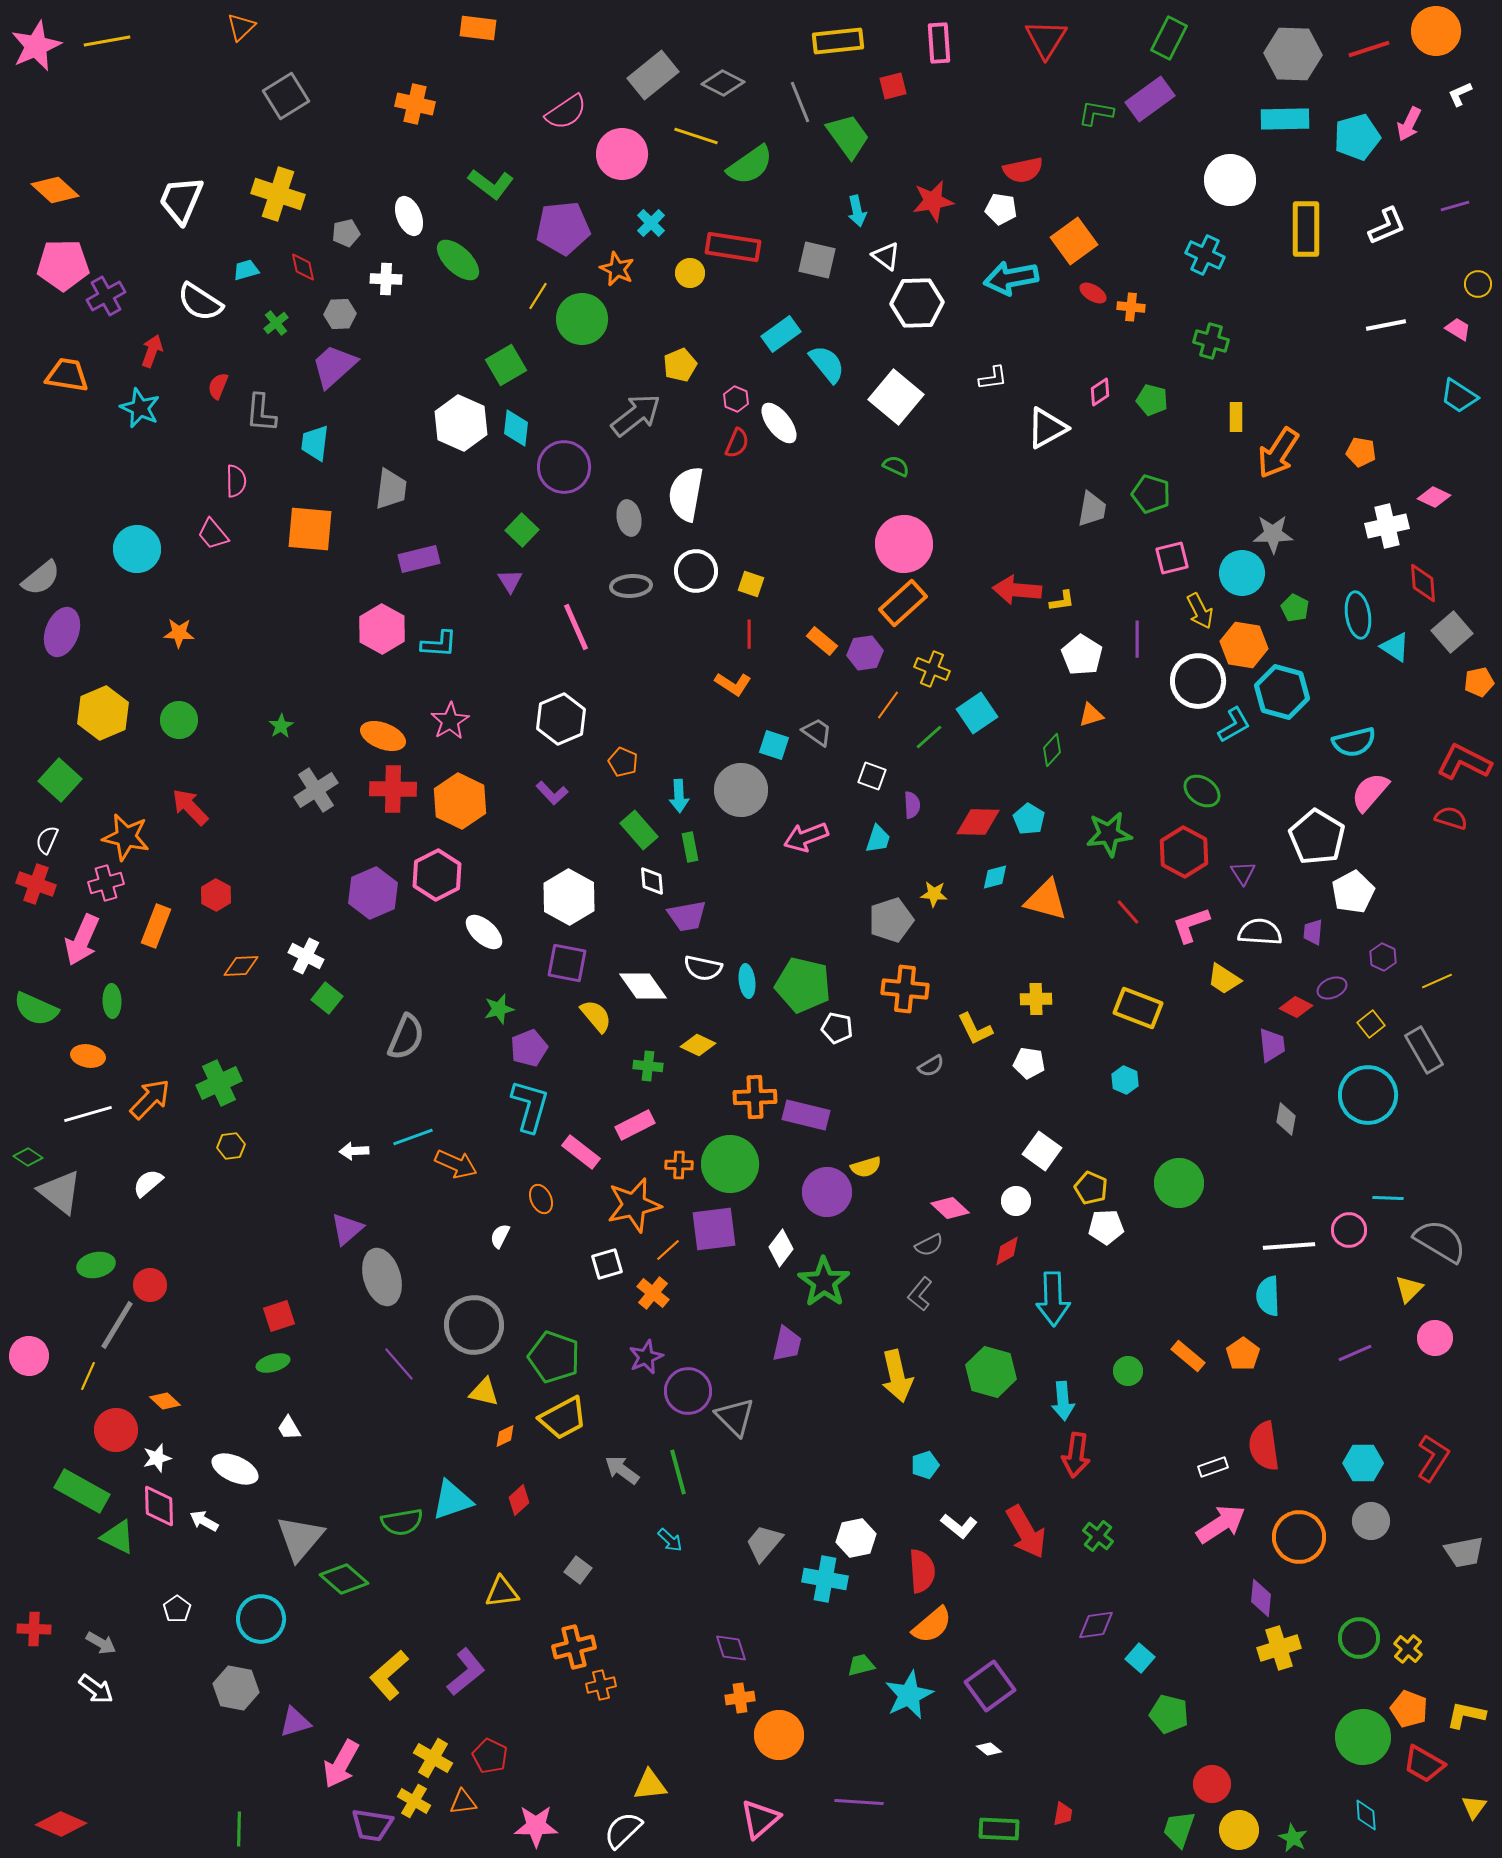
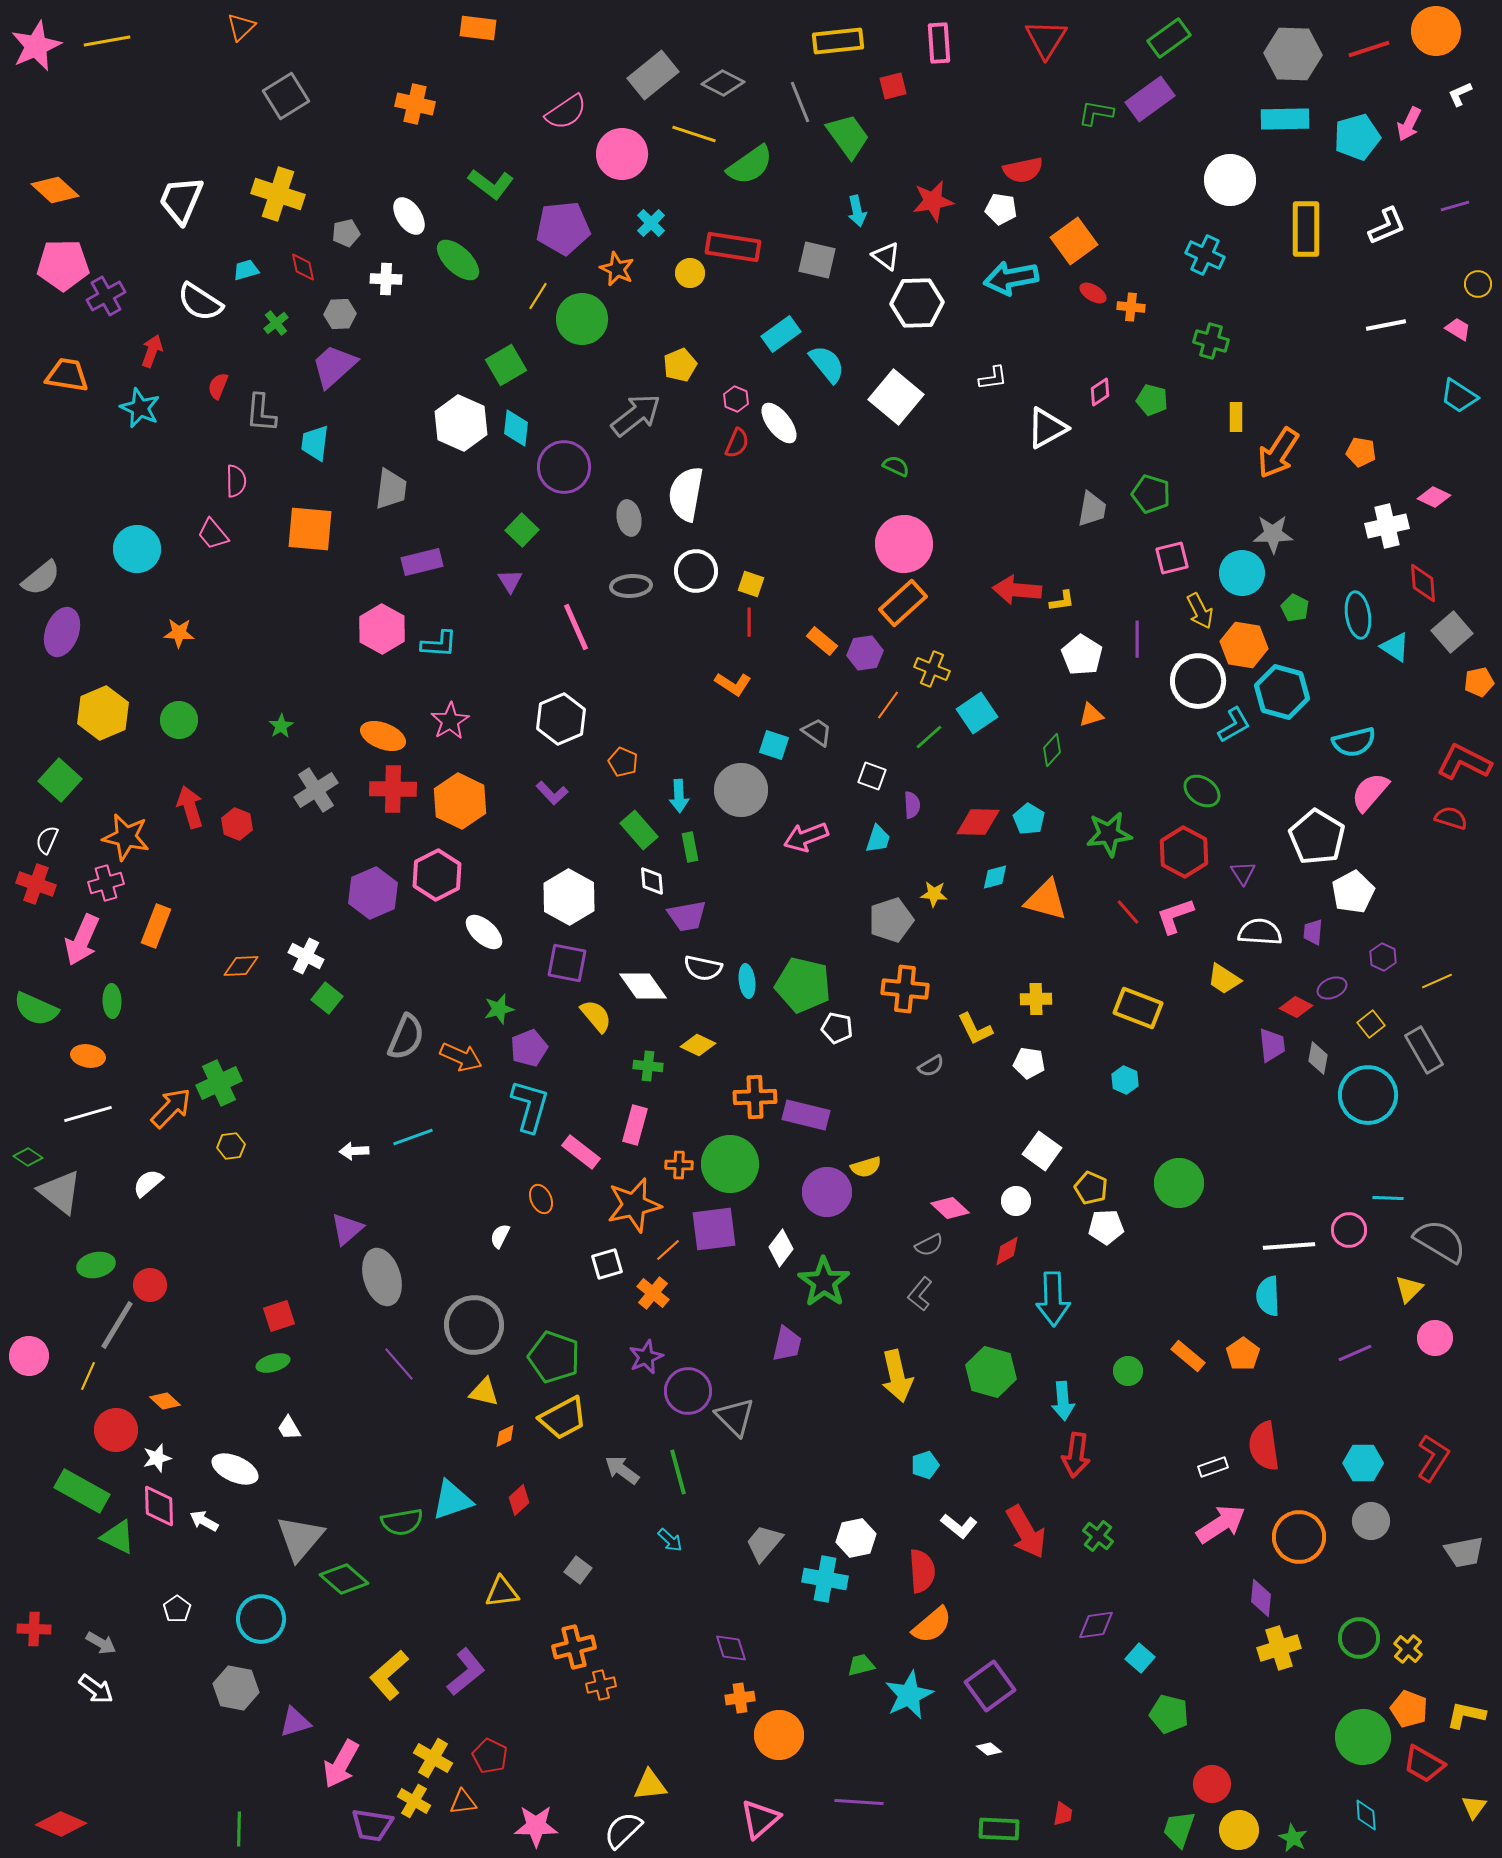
green rectangle at (1169, 38): rotated 27 degrees clockwise
yellow line at (696, 136): moved 2 px left, 2 px up
white ellipse at (409, 216): rotated 12 degrees counterclockwise
purple rectangle at (419, 559): moved 3 px right, 3 px down
red line at (749, 634): moved 12 px up
red arrow at (190, 807): rotated 27 degrees clockwise
red hexagon at (216, 895): moved 21 px right, 71 px up; rotated 8 degrees counterclockwise
pink L-shape at (1191, 925): moved 16 px left, 9 px up
orange arrow at (150, 1099): moved 21 px right, 9 px down
gray diamond at (1286, 1119): moved 32 px right, 61 px up
pink rectangle at (635, 1125): rotated 48 degrees counterclockwise
orange arrow at (456, 1164): moved 5 px right, 107 px up
